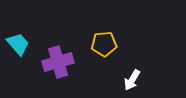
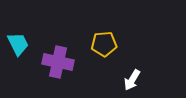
cyan trapezoid: rotated 15 degrees clockwise
purple cross: rotated 28 degrees clockwise
